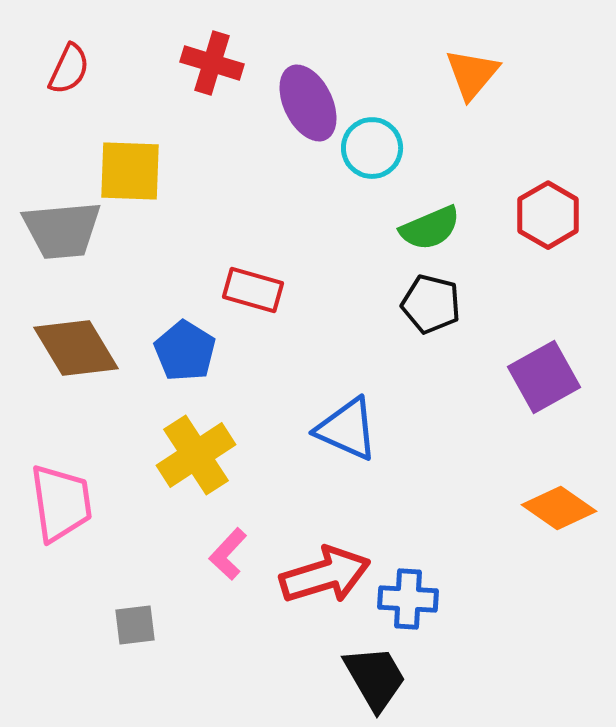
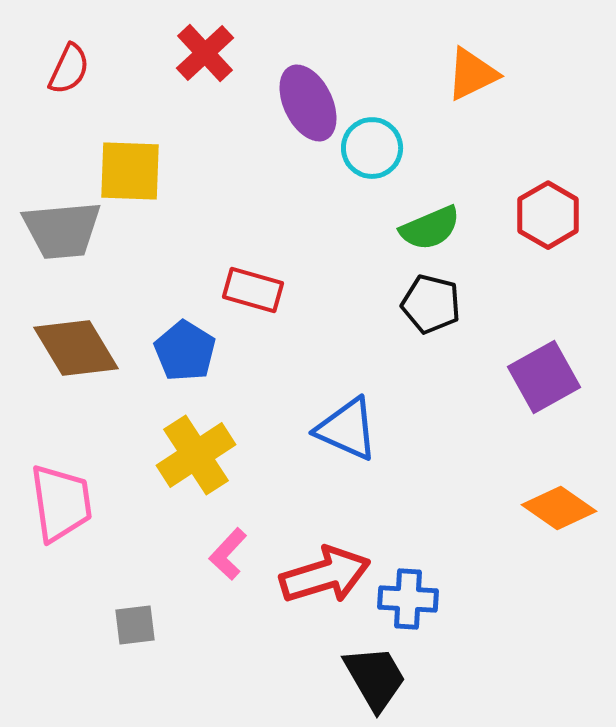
red cross: moved 7 px left, 10 px up; rotated 30 degrees clockwise
orange triangle: rotated 24 degrees clockwise
